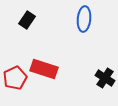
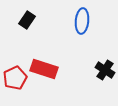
blue ellipse: moved 2 px left, 2 px down
black cross: moved 8 px up
